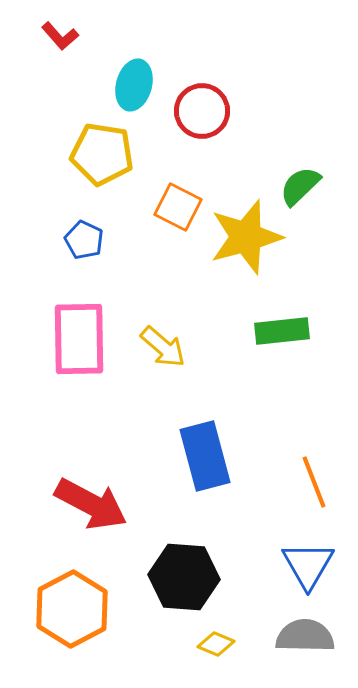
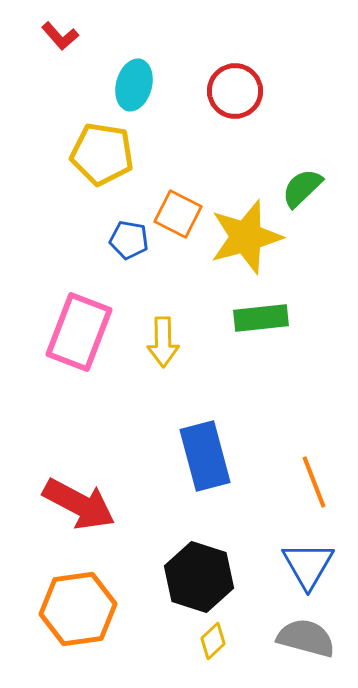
red circle: moved 33 px right, 20 px up
green semicircle: moved 2 px right, 2 px down
orange square: moved 7 px down
blue pentagon: moved 45 px right; rotated 15 degrees counterclockwise
green rectangle: moved 21 px left, 13 px up
pink rectangle: moved 7 px up; rotated 22 degrees clockwise
yellow arrow: moved 5 px up; rotated 48 degrees clockwise
red arrow: moved 12 px left
black hexagon: moved 15 px right; rotated 14 degrees clockwise
orange hexagon: moved 6 px right; rotated 20 degrees clockwise
gray semicircle: moved 1 px right, 2 px down; rotated 14 degrees clockwise
yellow diamond: moved 3 px left, 3 px up; rotated 66 degrees counterclockwise
